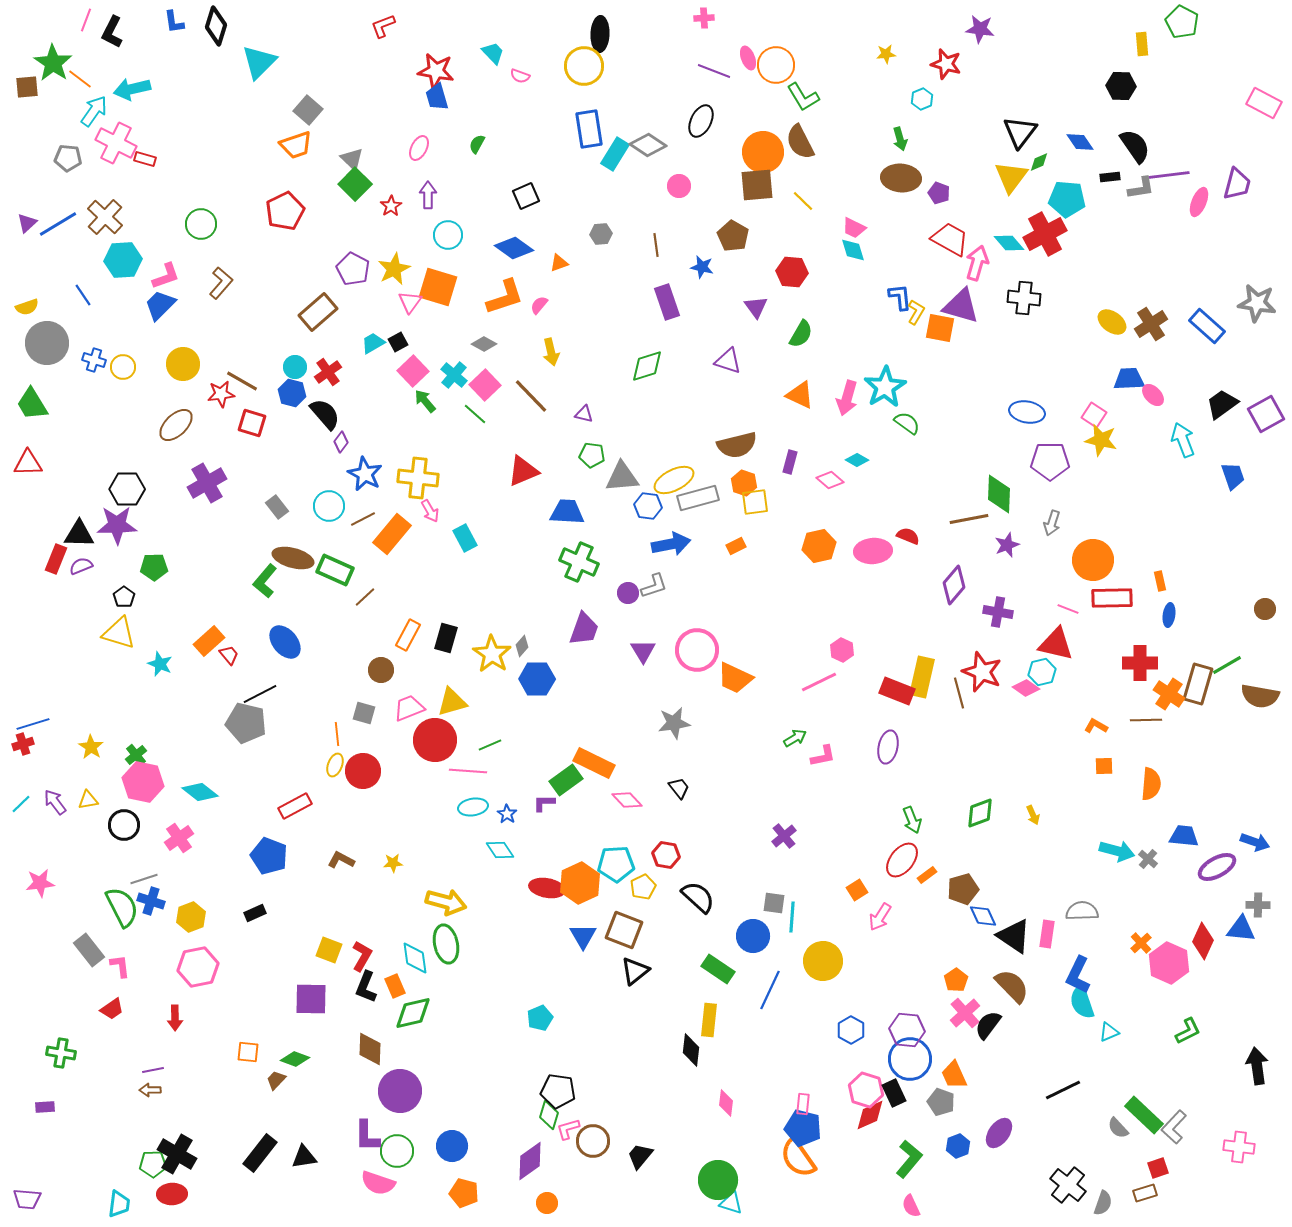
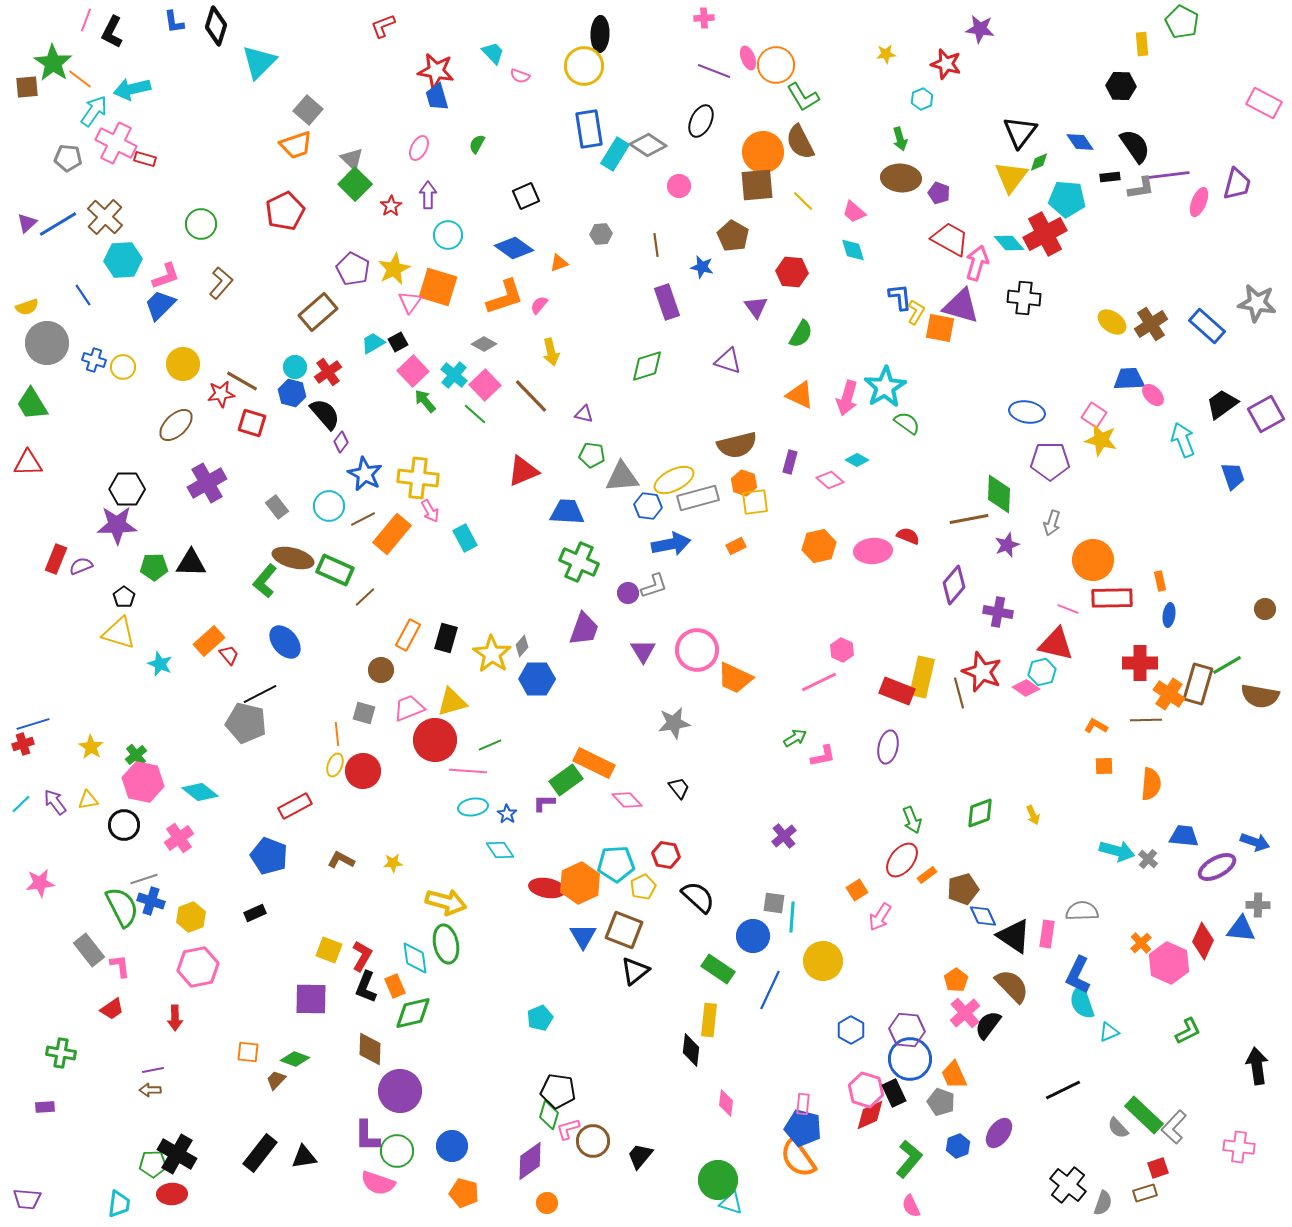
pink trapezoid at (854, 228): moved 16 px up; rotated 15 degrees clockwise
black triangle at (79, 534): moved 112 px right, 29 px down
